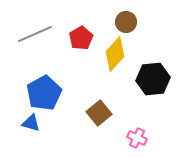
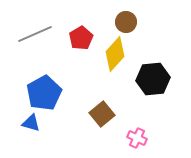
brown square: moved 3 px right, 1 px down
